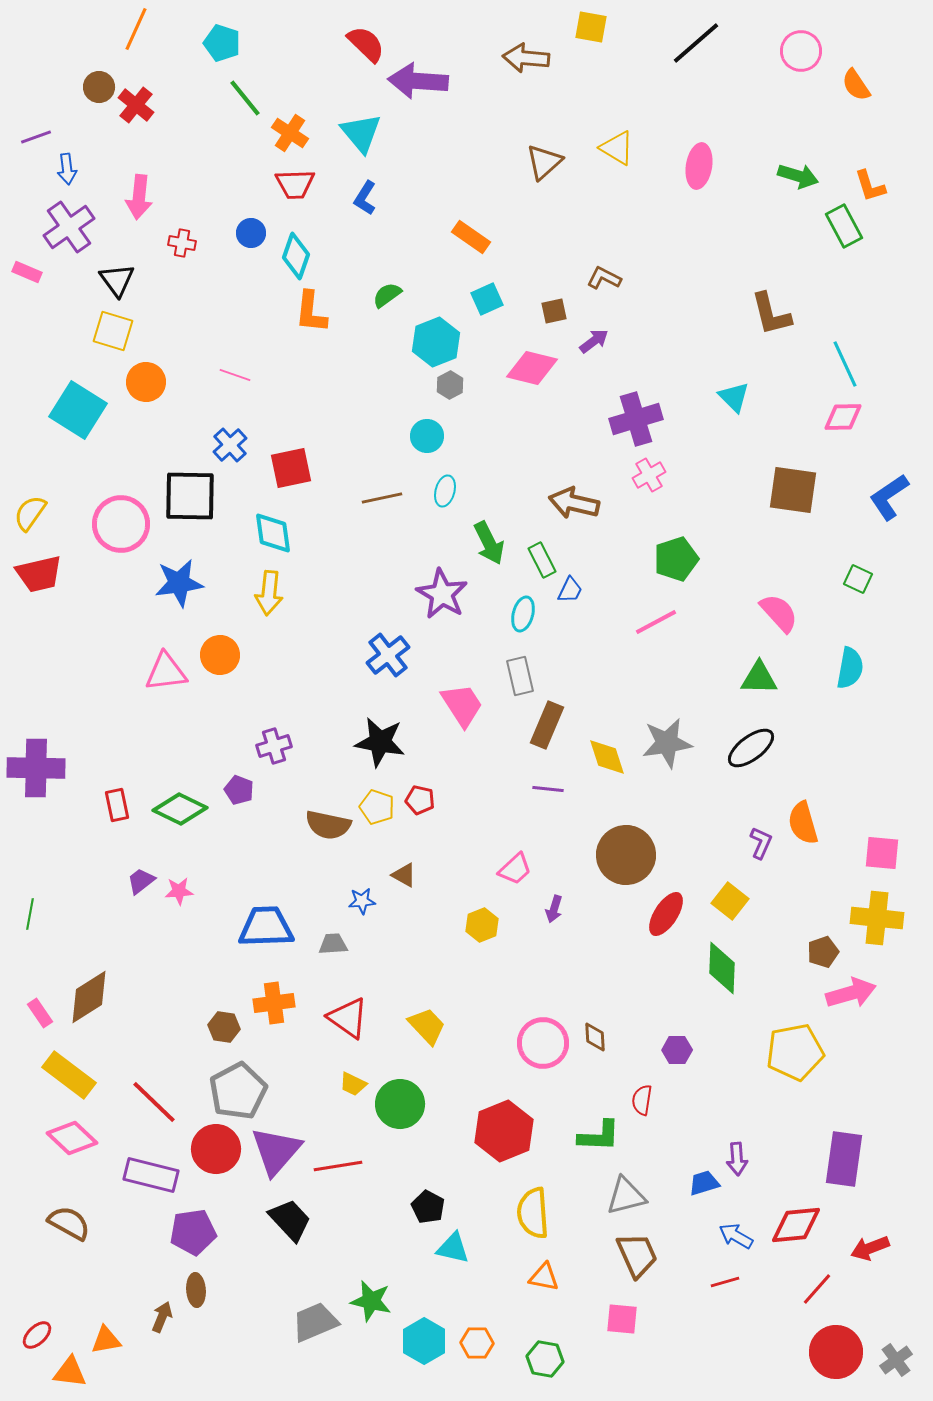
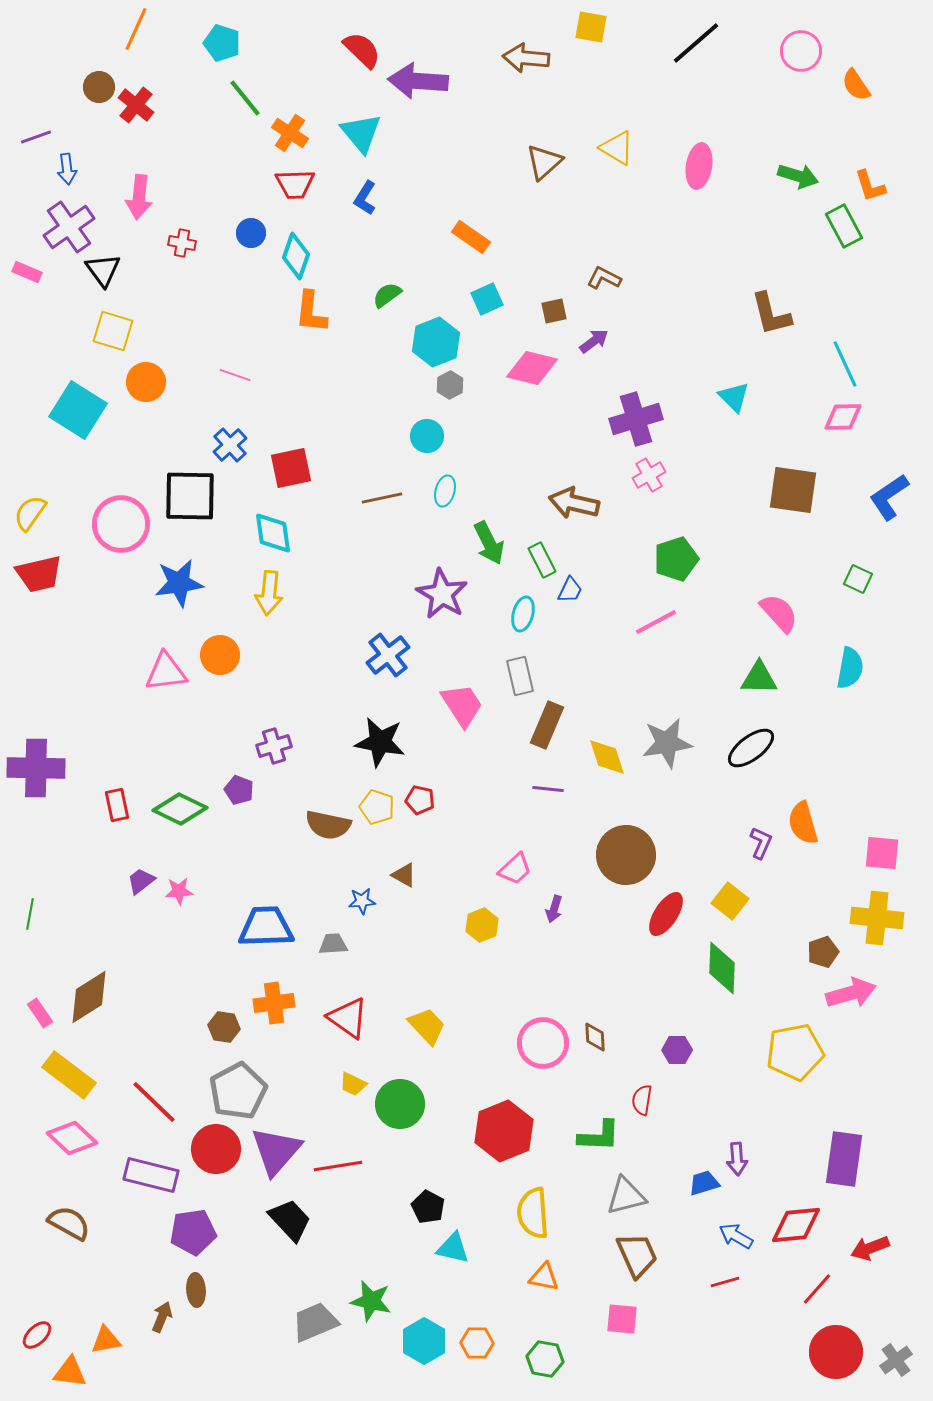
red semicircle at (366, 44): moved 4 px left, 6 px down
black triangle at (117, 280): moved 14 px left, 10 px up
